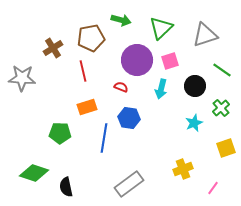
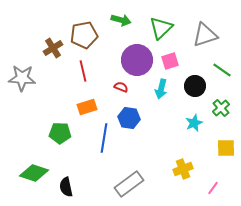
brown pentagon: moved 7 px left, 3 px up
yellow square: rotated 18 degrees clockwise
